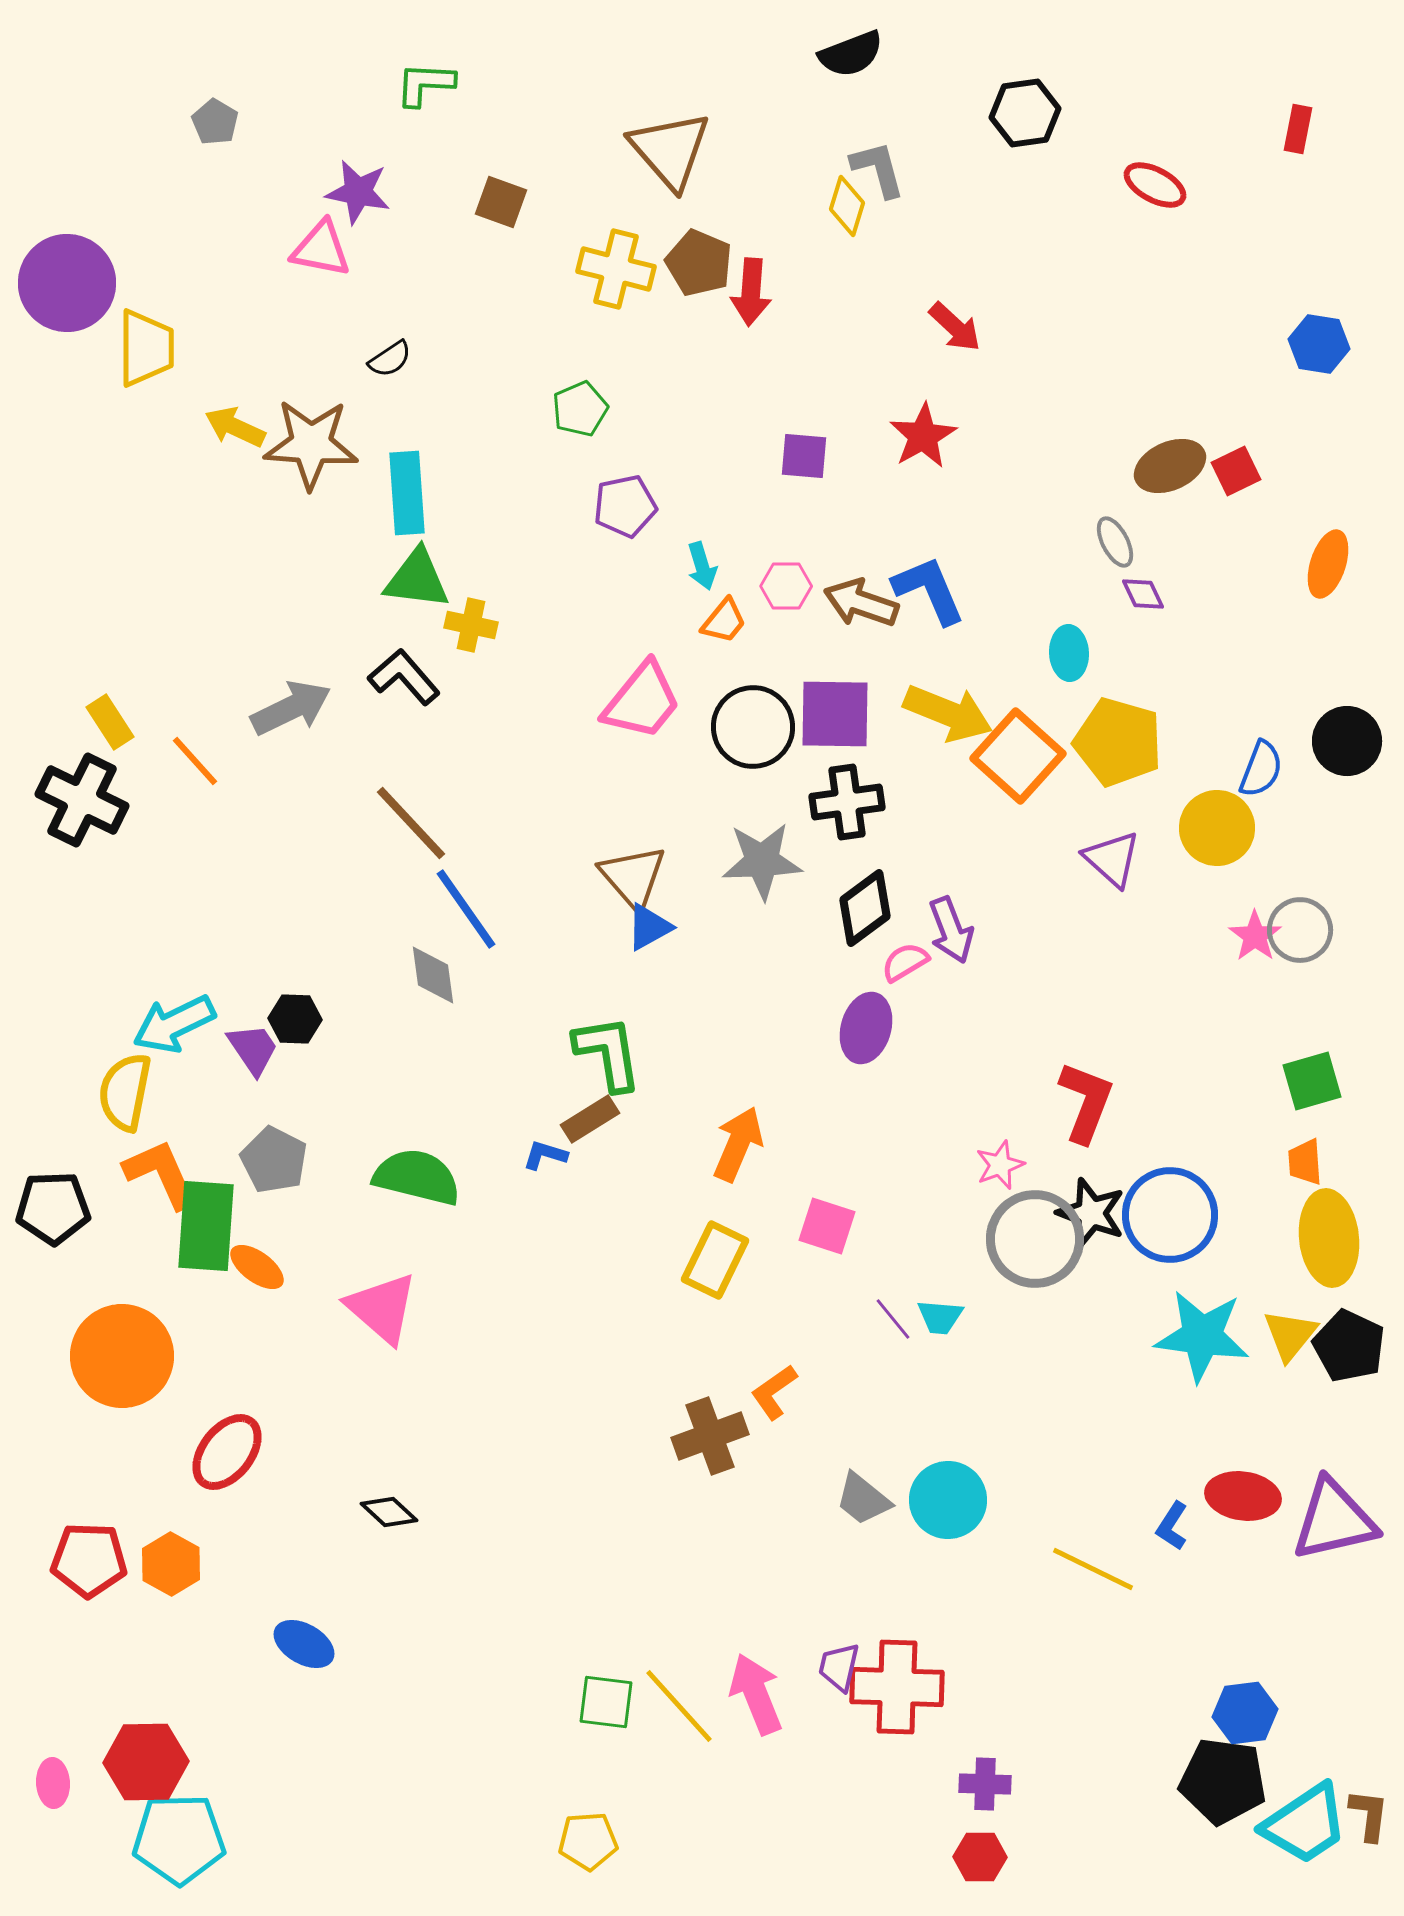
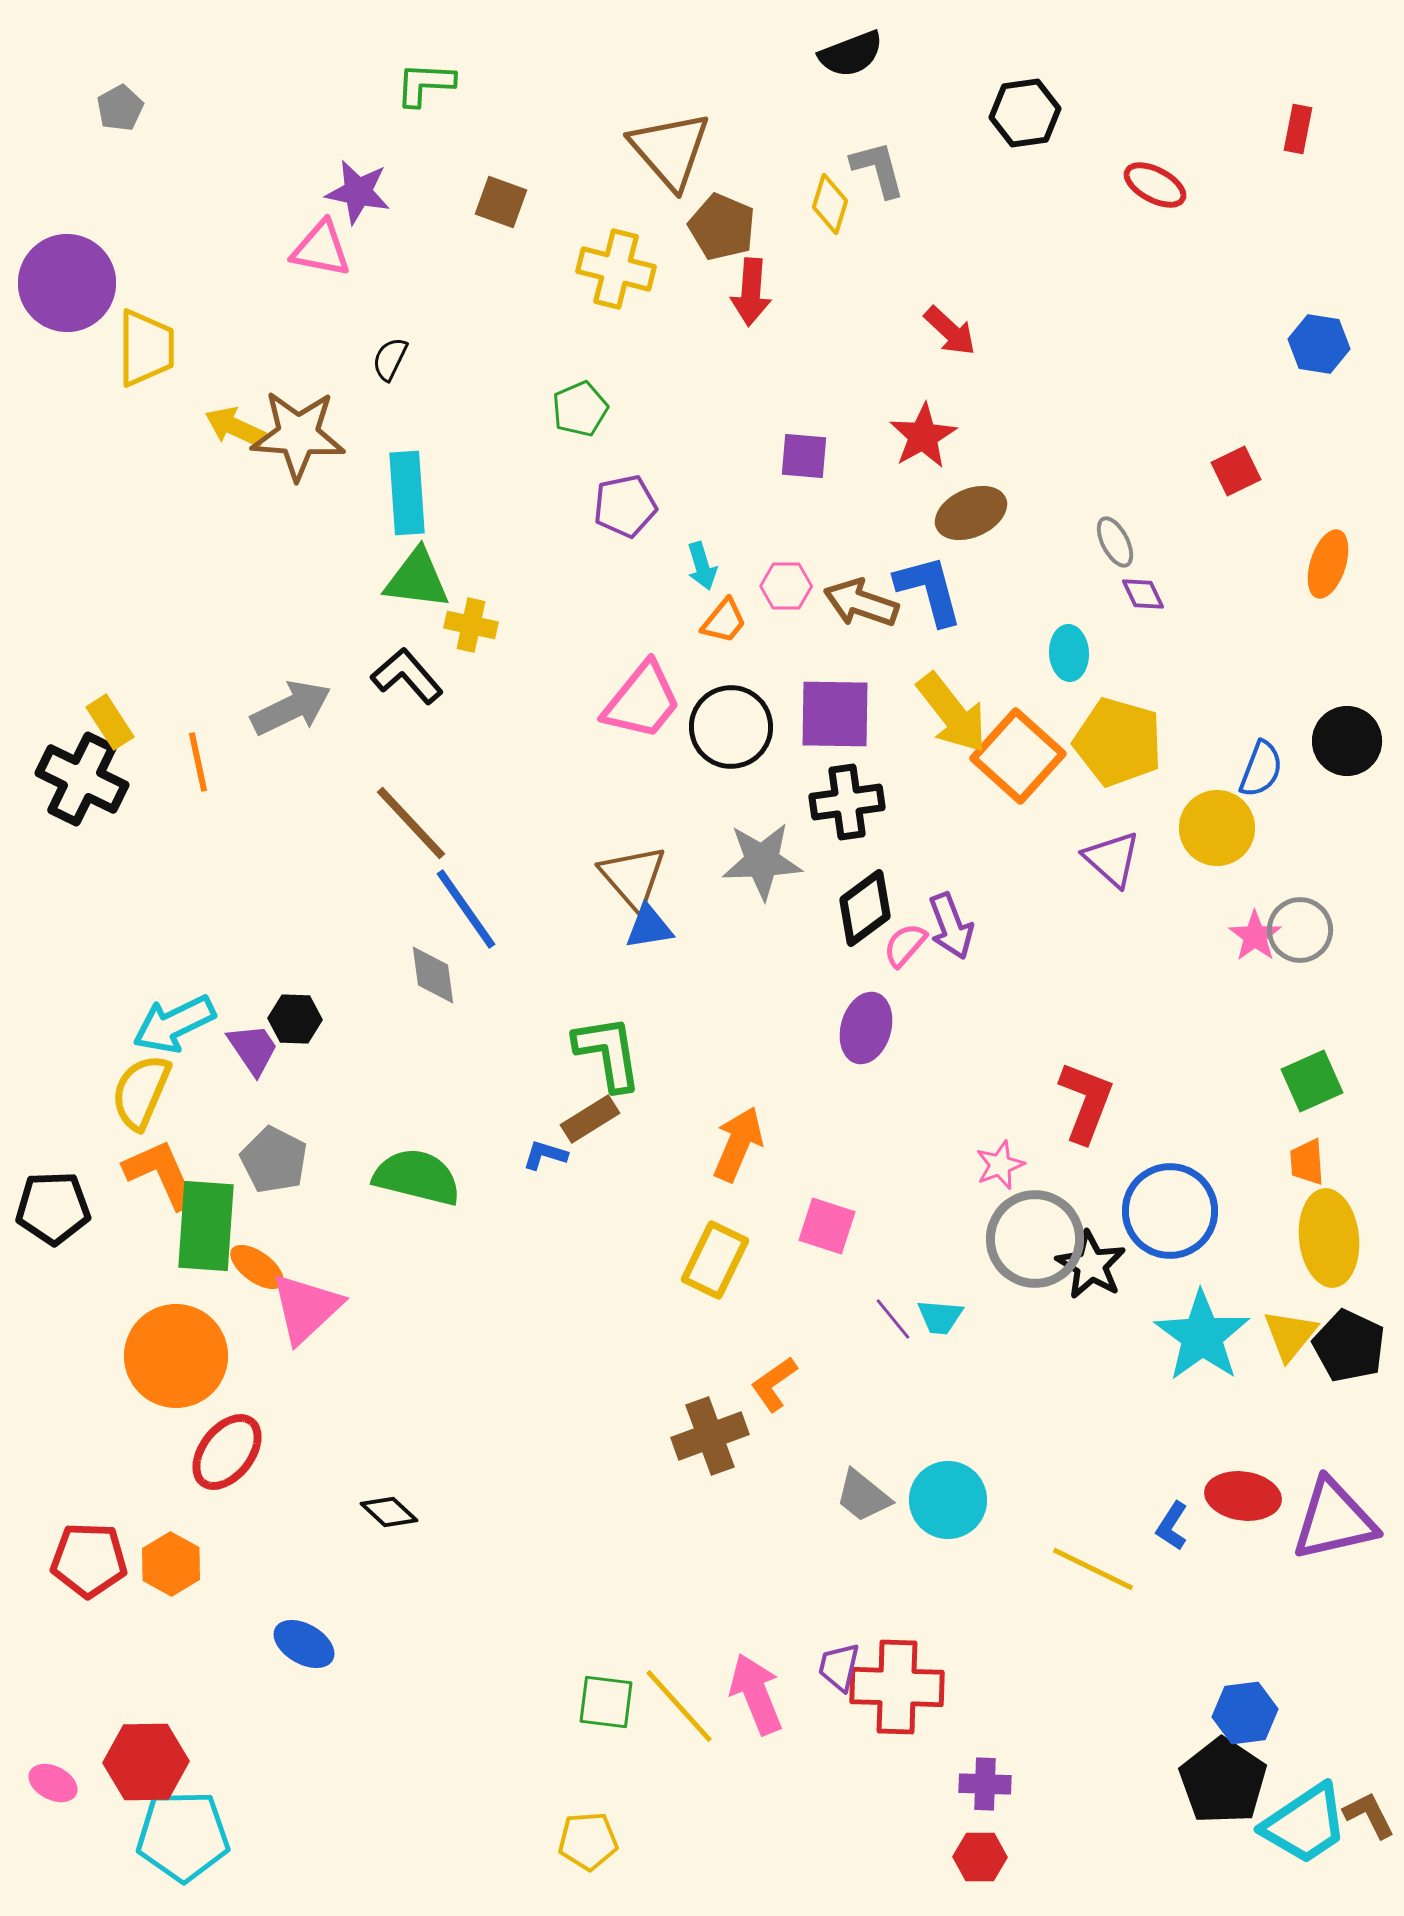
gray pentagon at (215, 122): moved 95 px left, 14 px up; rotated 12 degrees clockwise
yellow diamond at (847, 206): moved 17 px left, 2 px up
brown pentagon at (699, 263): moved 23 px right, 36 px up
red arrow at (955, 327): moved 5 px left, 4 px down
black semicircle at (390, 359): rotated 150 degrees clockwise
brown star at (311, 444): moved 13 px left, 9 px up
brown ellipse at (1170, 466): moved 199 px left, 47 px down
blue L-shape at (929, 590): rotated 8 degrees clockwise
black L-shape at (404, 677): moved 3 px right, 1 px up
yellow arrow at (948, 713): moved 4 px right; rotated 30 degrees clockwise
black circle at (753, 727): moved 22 px left
orange line at (195, 761): moved 3 px right, 1 px down; rotated 30 degrees clockwise
black cross at (82, 800): moved 21 px up
blue triangle at (649, 927): rotated 20 degrees clockwise
purple arrow at (951, 930): moved 4 px up
pink semicircle at (905, 962): moved 17 px up; rotated 18 degrees counterclockwise
green square at (1312, 1081): rotated 8 degrees counterclockwise
yellow semicircle at (125, 1092): moved 16 px right; rotated 12 degrees clockwise
orange trapezoid at (1305, 1162): moved 2 px right
black star at (1091, 1213): moved 52 px down; rotated 10 degrees clockwise
blue circle at (1170, 1215): moved 4 px up
pink triangle at (382, 1308): moved 76 px left; rotated 36 degrees clockwise
cyan star at (1202, 1336): rotated 28 degrees clockwise
orange circle at (122, 1356): moved 54 px right
orange L-shape at (774, 1392): moved 8 px up
gray trapezoid at (863, 1499): moved 3 px up
black pentagon at (1223, 1781): rotated 26 degrees clockwise
pink ellipse at (53, 1783): rotated 60 degrees counterclockwise
brown L-shape at (1369, 1815): rotated 34 degrees counterclockwise
cyan pentagon at (179, 1839): moved 4 px right, 3 px up
